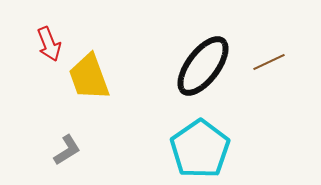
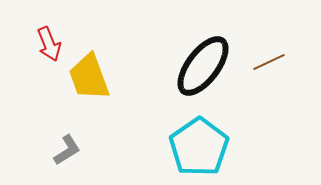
cyan pentagon: moved 1 px left, 2 px up
